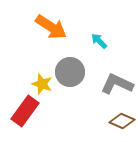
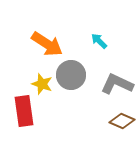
orange arrow: moved 4 px left, 17 px down
gray circle: moved 1 px right, 3 px down
red rectangle: moved 1 px left; rotated 44 degrees counterclockwise
